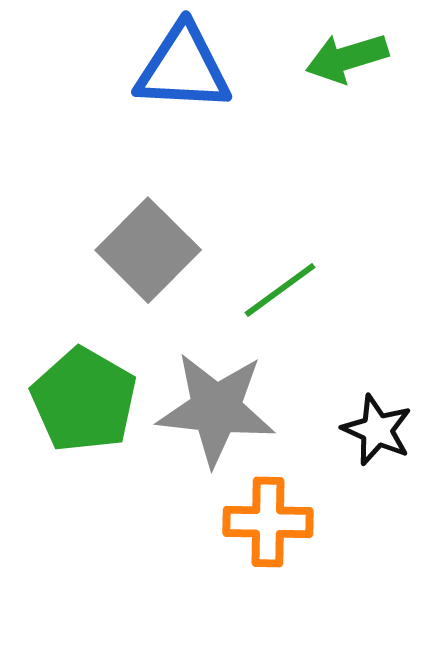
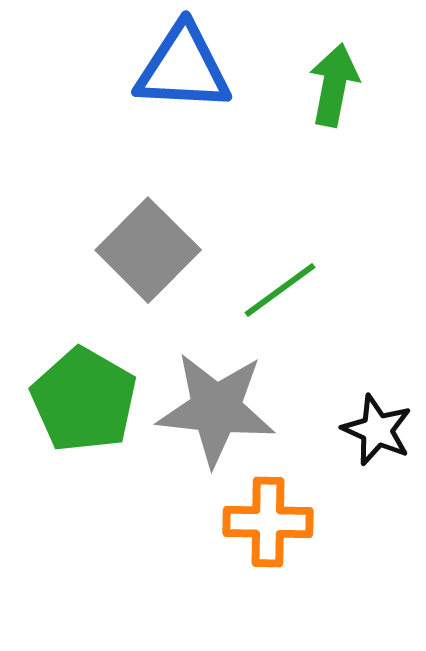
green arrow: moved 13 px left, 27 px down; rotated 118 degrees clockwise
